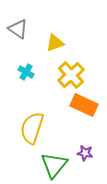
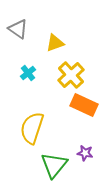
cyan cross: moved 2 px right, 1 px down; rotated 21 degrees clockwise
